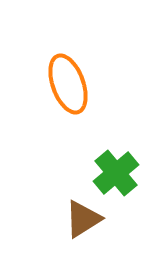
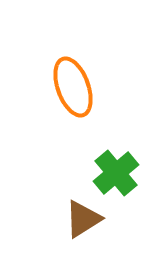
orange ellipse: moved 5 px right, 3 px down
